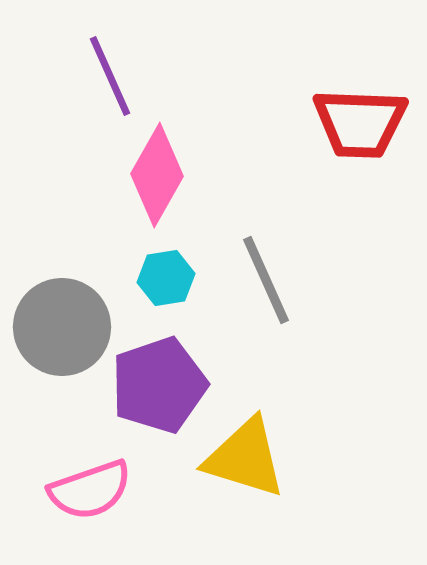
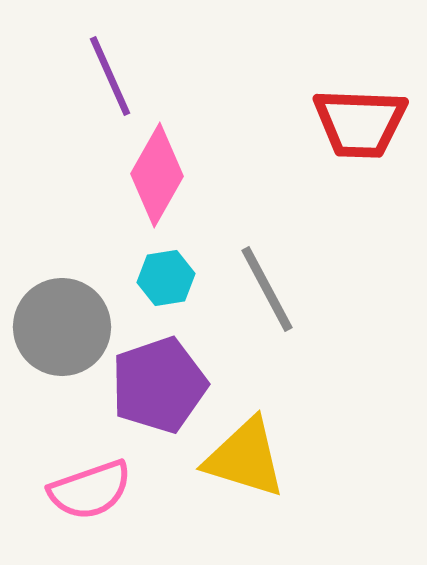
gray line: moved 1 px right, 9 px down; rotated 4 degrees counterclockwise
